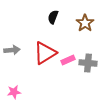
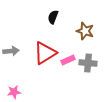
brown star: moved 8 px down; rotated 18 degrees counterclockwise
gray arrow: moved 1 px left, 1 px down
